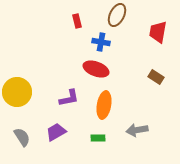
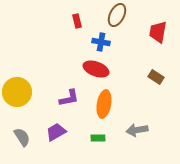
orange ellipse: moved 1 px up
